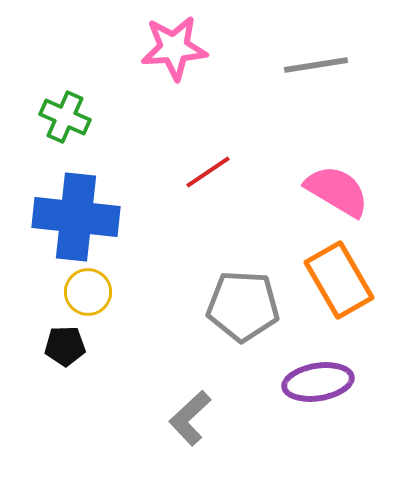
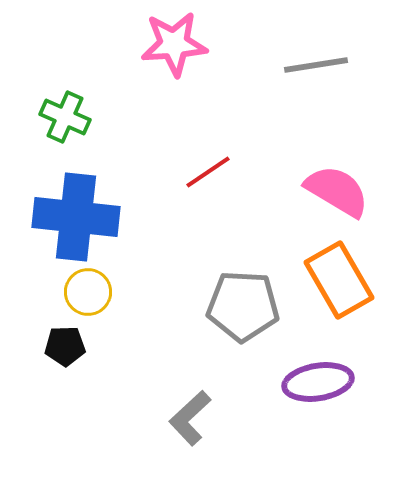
pink star: moved 4 px up
